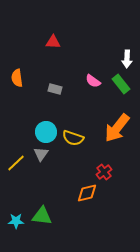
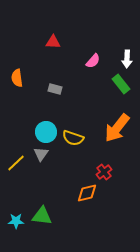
pink semicircle: moved 20 px up; rotated 84 degrees counterclockwise
